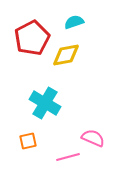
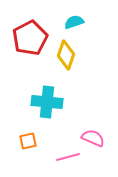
red pentagon: moved 2 px left
yellow diamond: rotated 60 degrees counterclockwise
cyan cross: moved 2 px right, 1 px up; rotated 24 degrees counterclockwise
